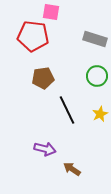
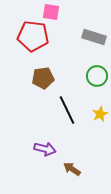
gray rectangle: moved 1 px left, 2 px up
